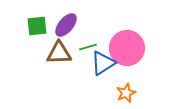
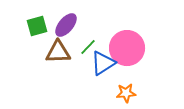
green square: rotated 10 degrees counterclockwise
green line: rotated 30 degrees counterclockwise
brown triangle: moved 1 px left, 1 px up
orange star: rotated 18 degrees clockwise
